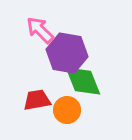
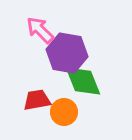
orange circle: moved 3 px left, 2 px down
